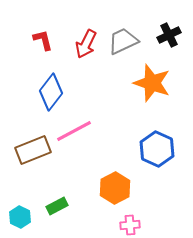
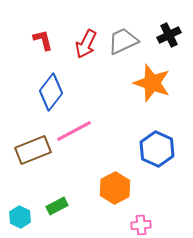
pink cross: moved 11 px right
